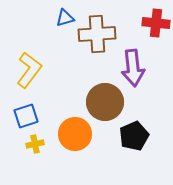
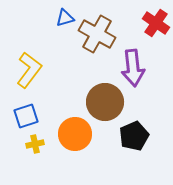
red cross: rotated 28 degrees clockwise
brown cross: rotated 33 degrees clockwise
